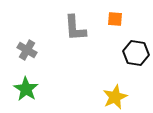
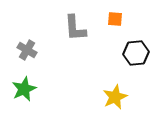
black hexagon: rotated 15 degrees counterclockwise
green star: moved 2 px left; rotated 15 degrees clockwise
